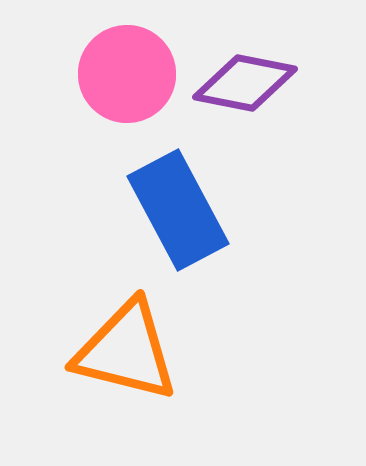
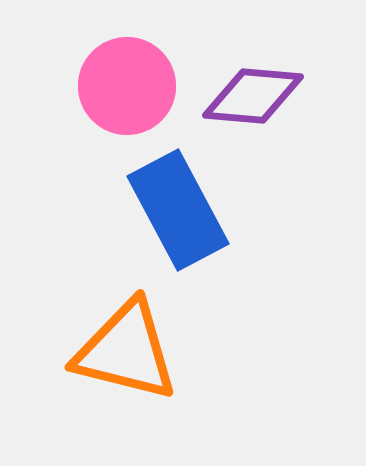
pink circle: moved 12 px down
purple diamond: moved 8 px right, 13 px down; rotated 6 degrees counterclockwise
